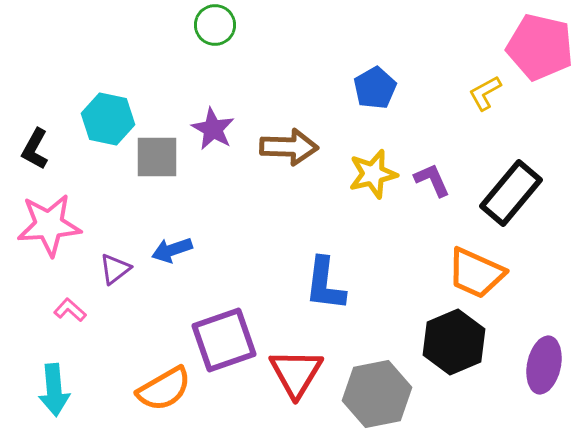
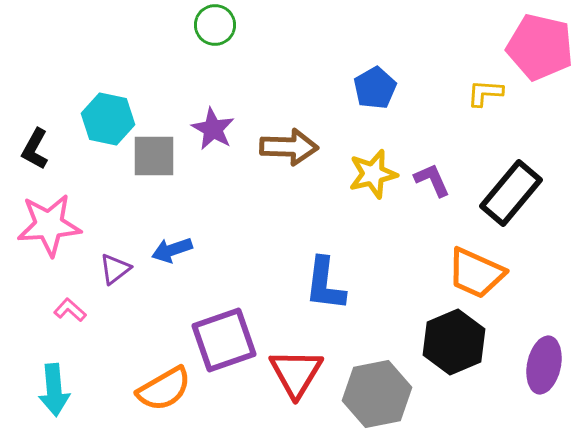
yellow L-shape: rotated 33 degrees clockwise
gray square: moved 3 px left, 1 px up
